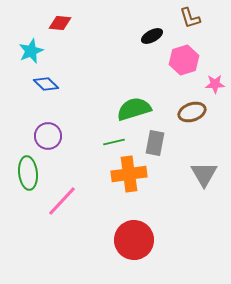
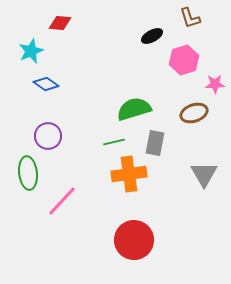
blue diamond: rotated 10 degrees counterclockwise
brown ellipse: moved 2 px right, 1 px down
